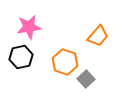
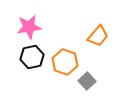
black hexagon: moved 11 px right
gray square: moved 1 px right, 2 px down
